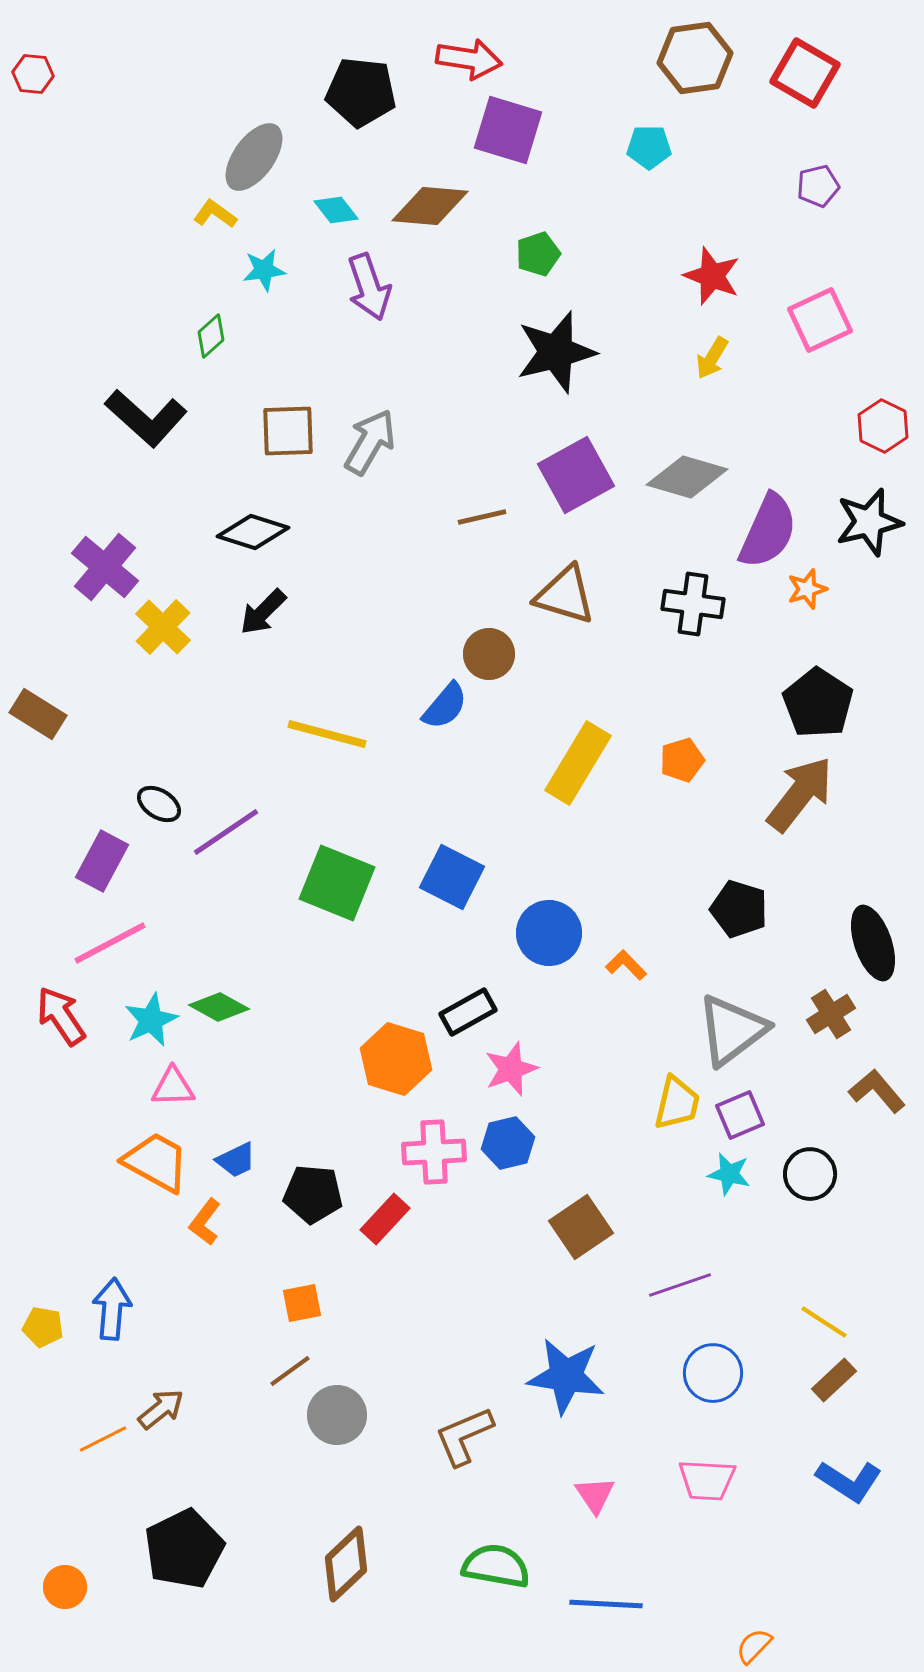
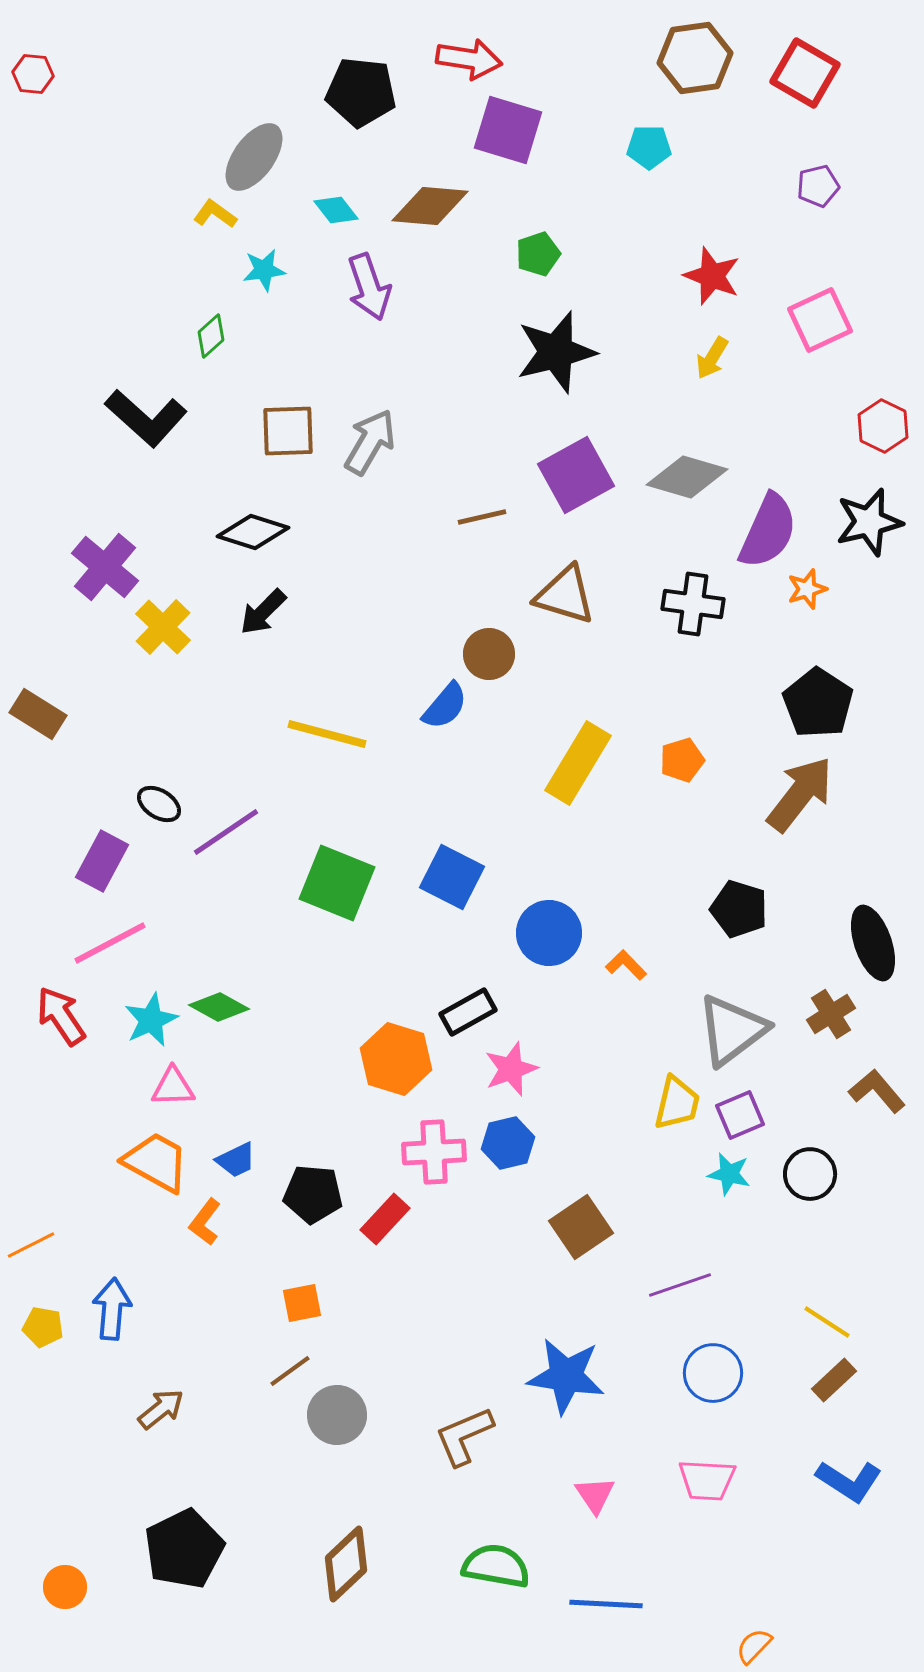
yellow line at (824, 1322): moved 3 px right
orange line at (103, 1439): moved 72 px left, 194 px up
